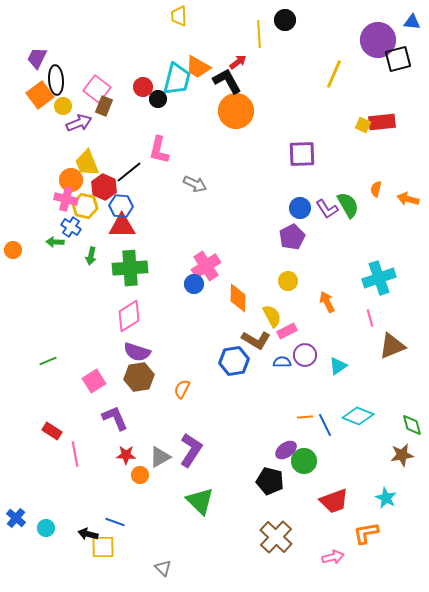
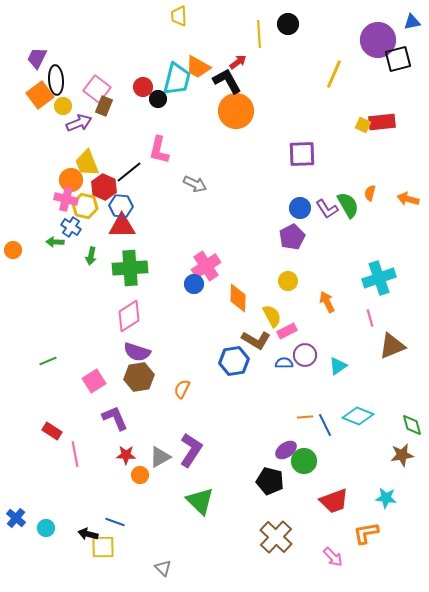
black circle at (285, 20): moved 3 px right, 4 px down
blue triangle at (412, 22): rotated 18 degrees counterclockwise
orange semicircle at (376, 189): moved 6 px left, 4 px down
blue semicircle at (282, 362): moved 2 px right, 1 px down
cyan star at (386, 498): rotated 20 degrees counterclockwise
pink arrow at (333, 557): rotated 60 degrees clockwise
